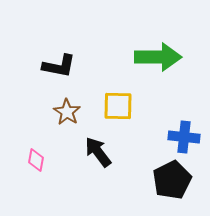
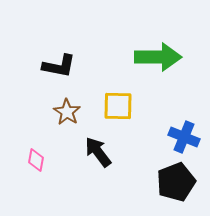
blue cross: rotated 16 degrees clockwise
black pentagon: moved 4 px right, 2 px down; rotated 6 degrees clockwise
